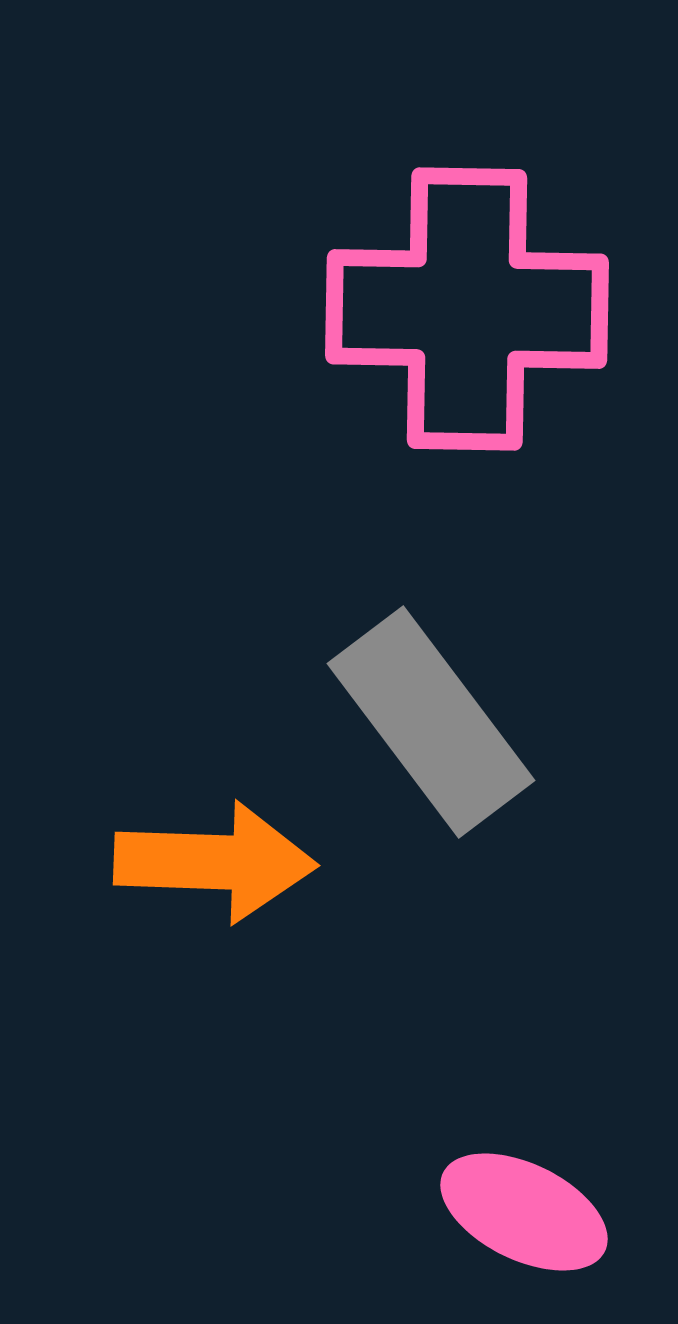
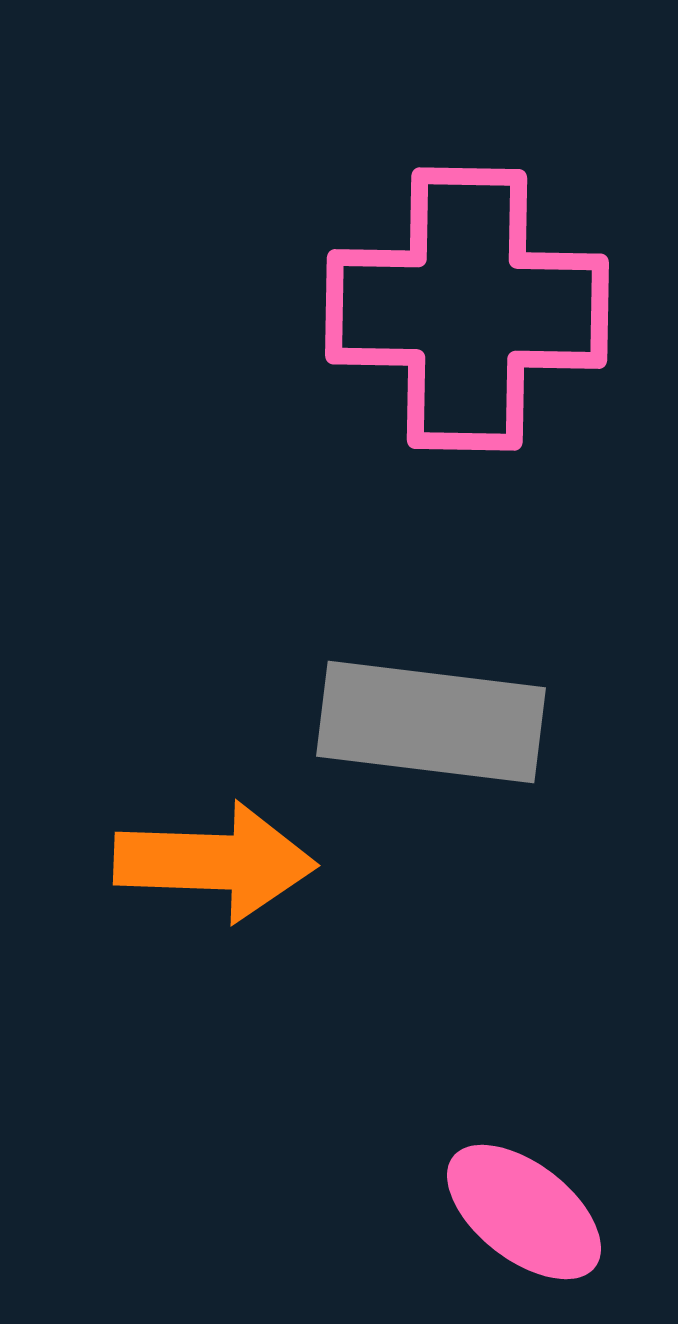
gray rectangle: rotated 46 degrees counterclockwise
pink ellipse: rotated 12 degrees clockwise
